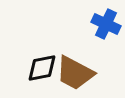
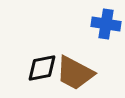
blue cross: rotated 16 degrees counterclockwise
